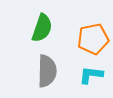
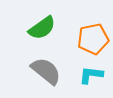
green semicircle: rotated 36 degrees clockwise
gray semicircle: moved 1 px left; rotated 52 degrees counterclockwise
